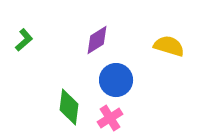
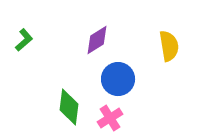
yellow semicircle: rotated 64 degrees clockwise
blue circle: moved 2 px right, 1 px up
